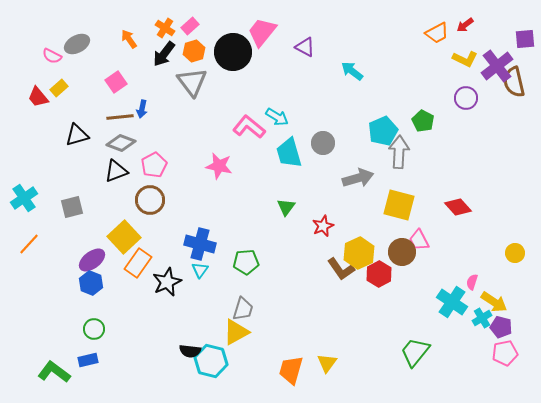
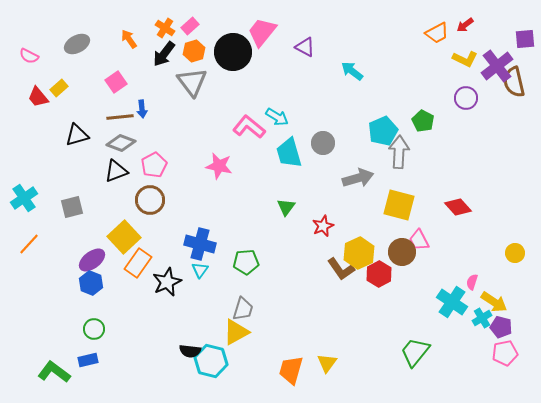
pink semicircle at (52, 56): moved 23 px left
blue arrow at (142, 109): rotated 18 degrees counterclockwise
